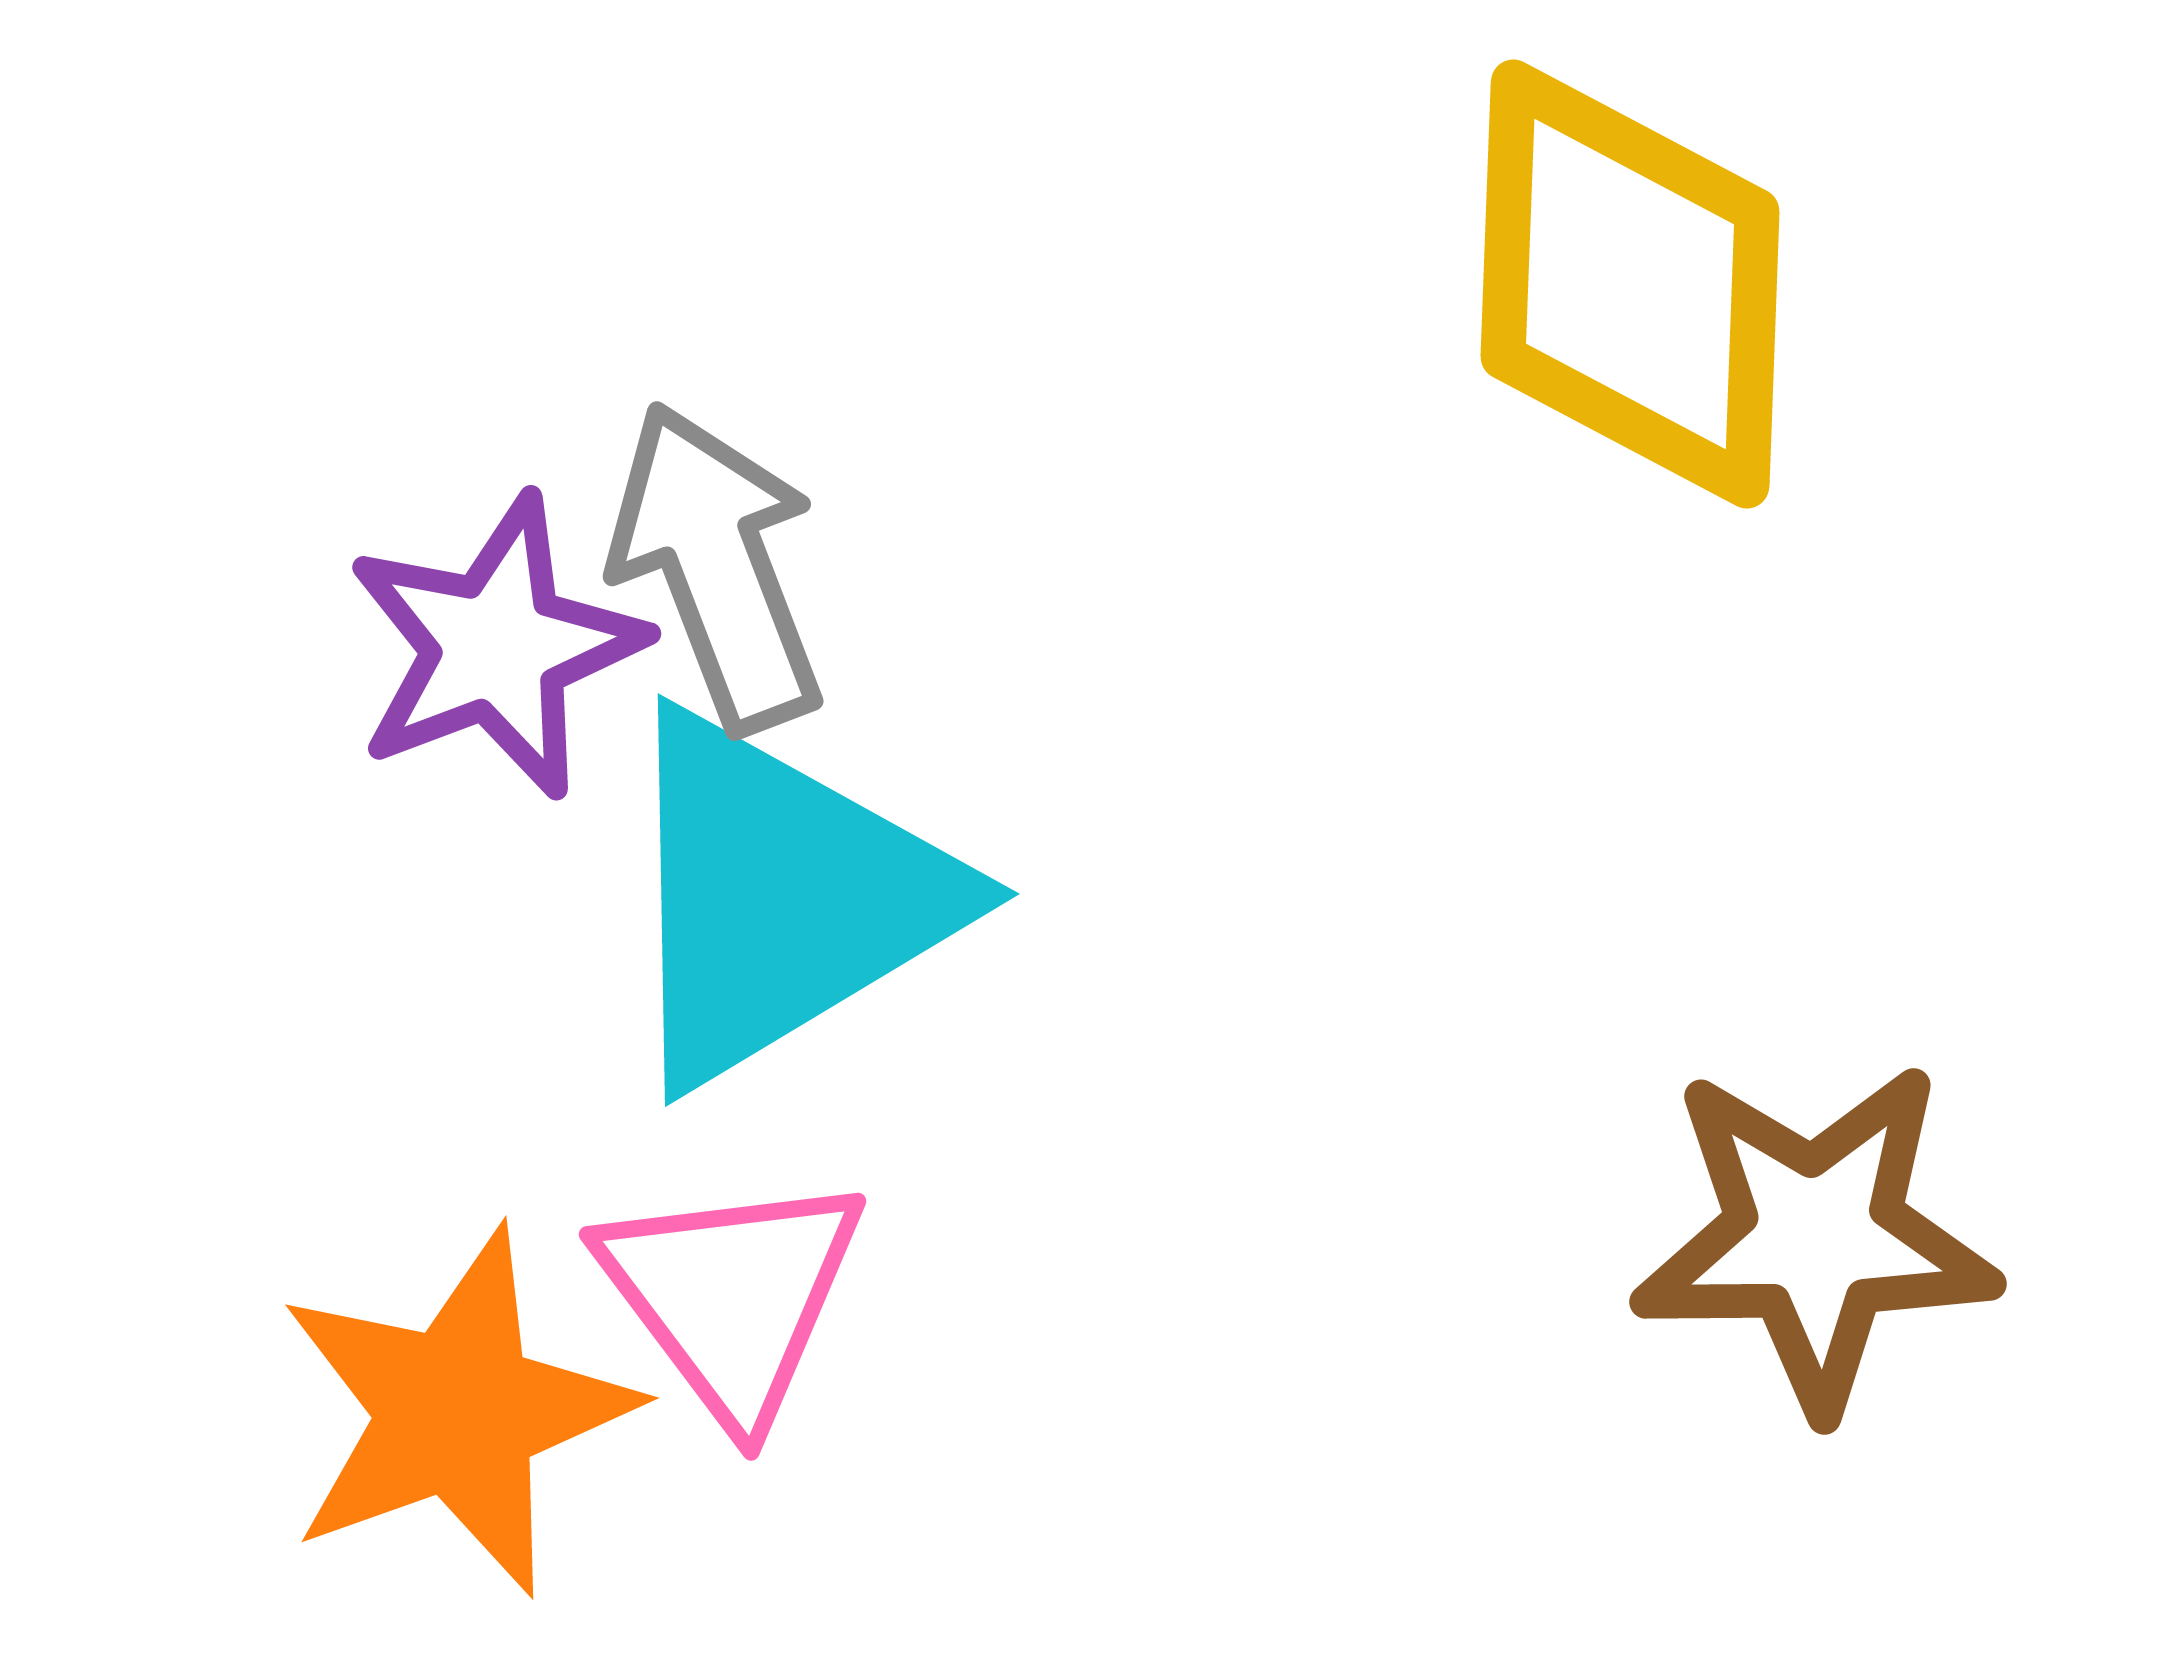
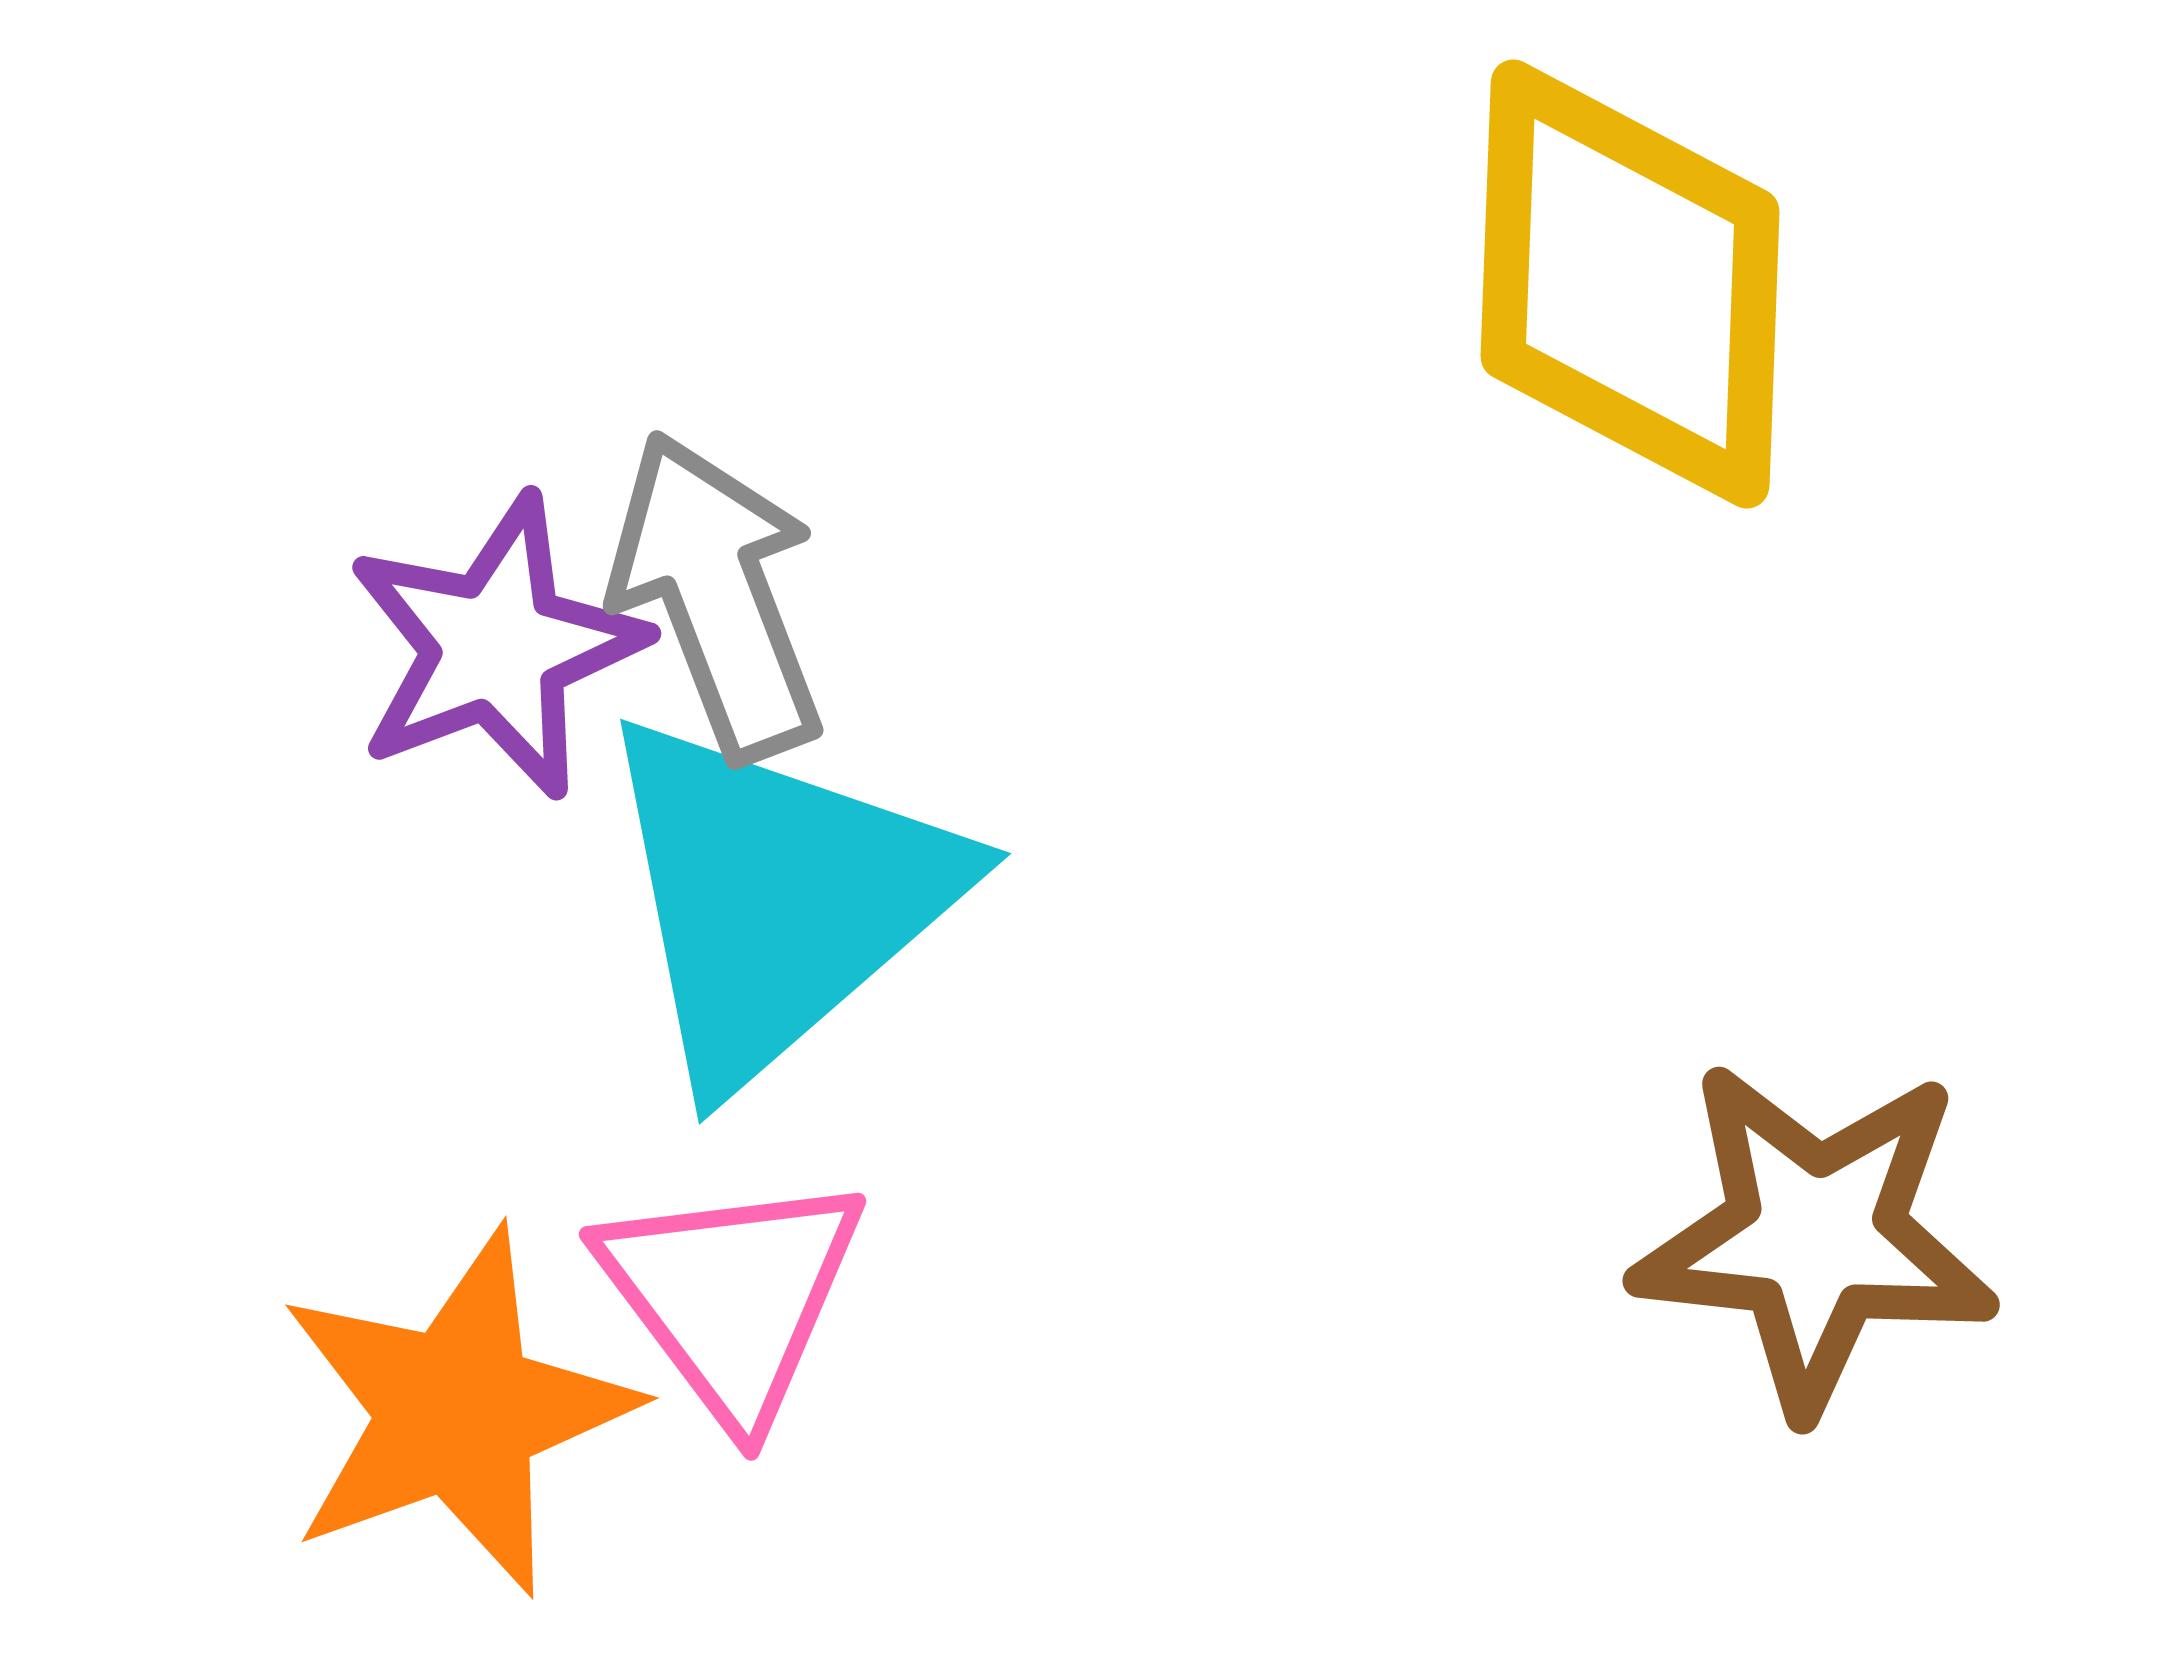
gray arrow: moved 29 px down
cyan triangle: moved 4 px left, 1 px down; rotated 10 degrees counterclockwise
brown star: rotated 7 degrees clockwise
